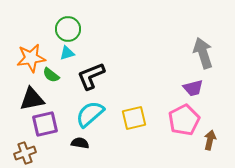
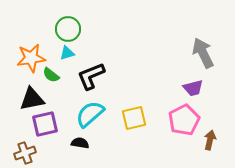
gray arrow: rotated 8 degrees counterclockwise
